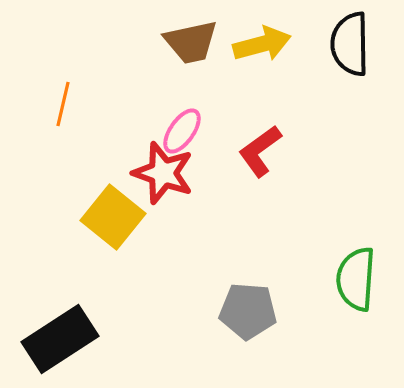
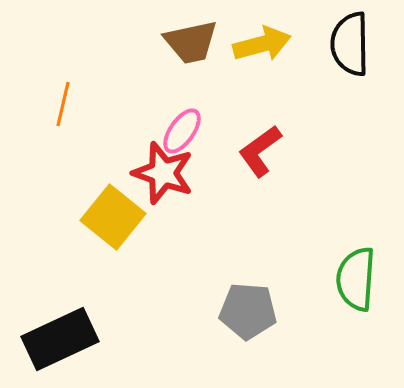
black rectangle: rotated 8 degrees clockwise
